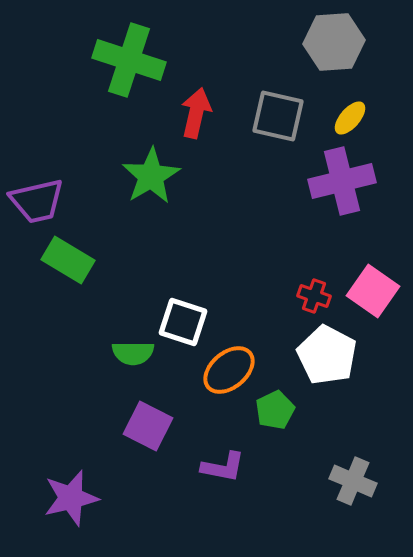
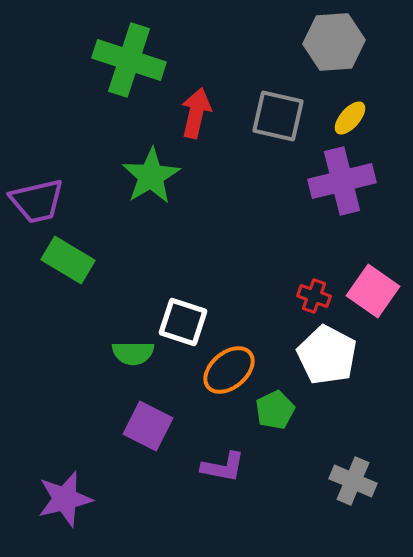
purple star: moved 6 px left, 1 px down
